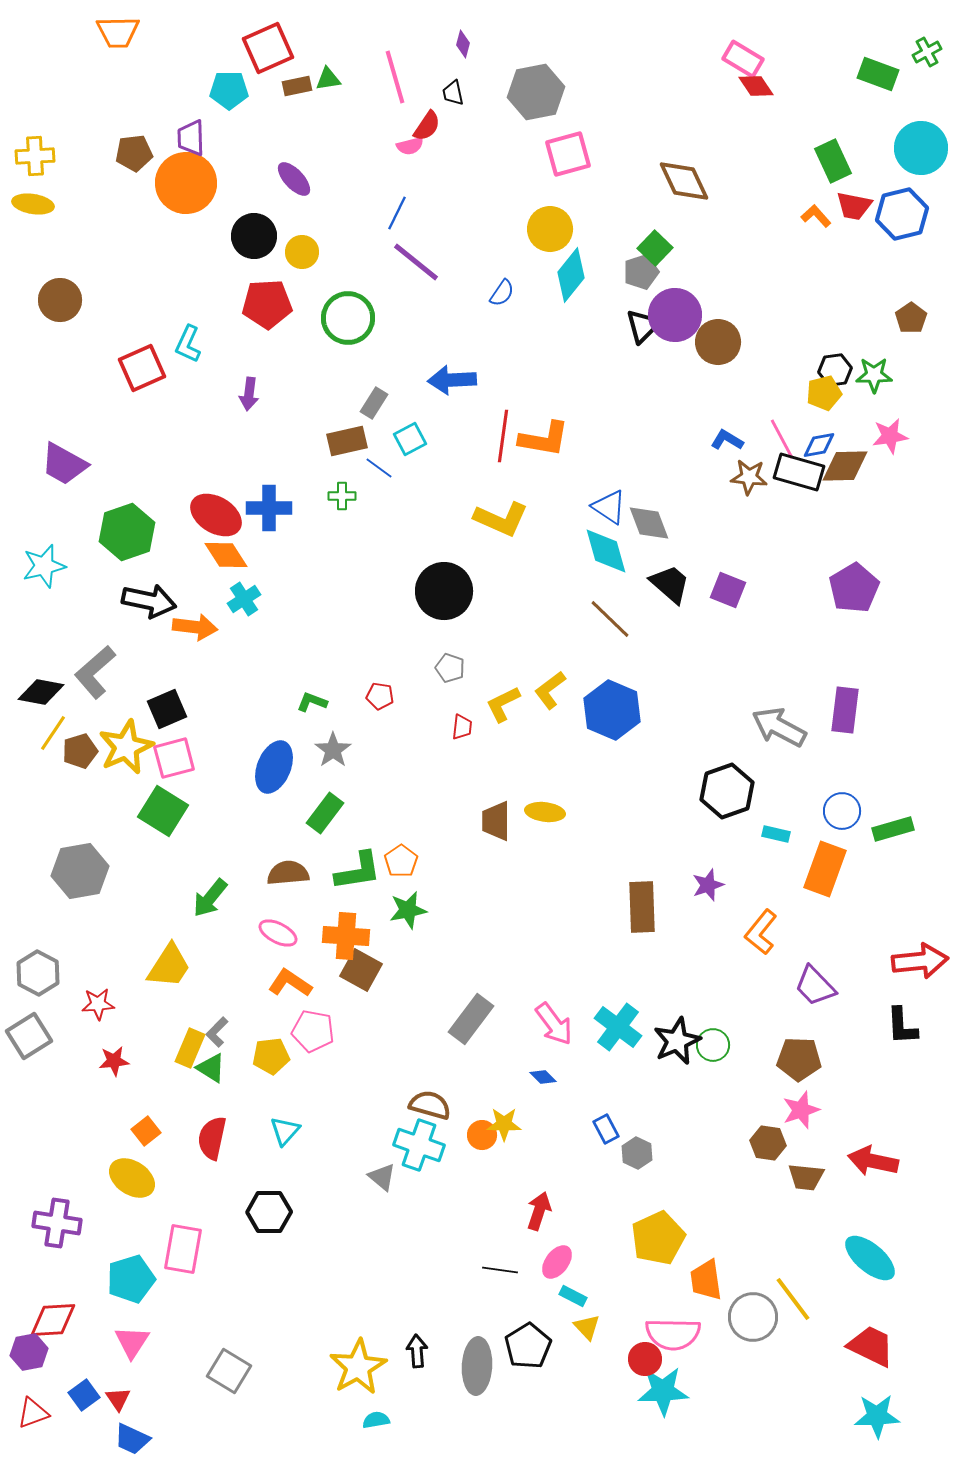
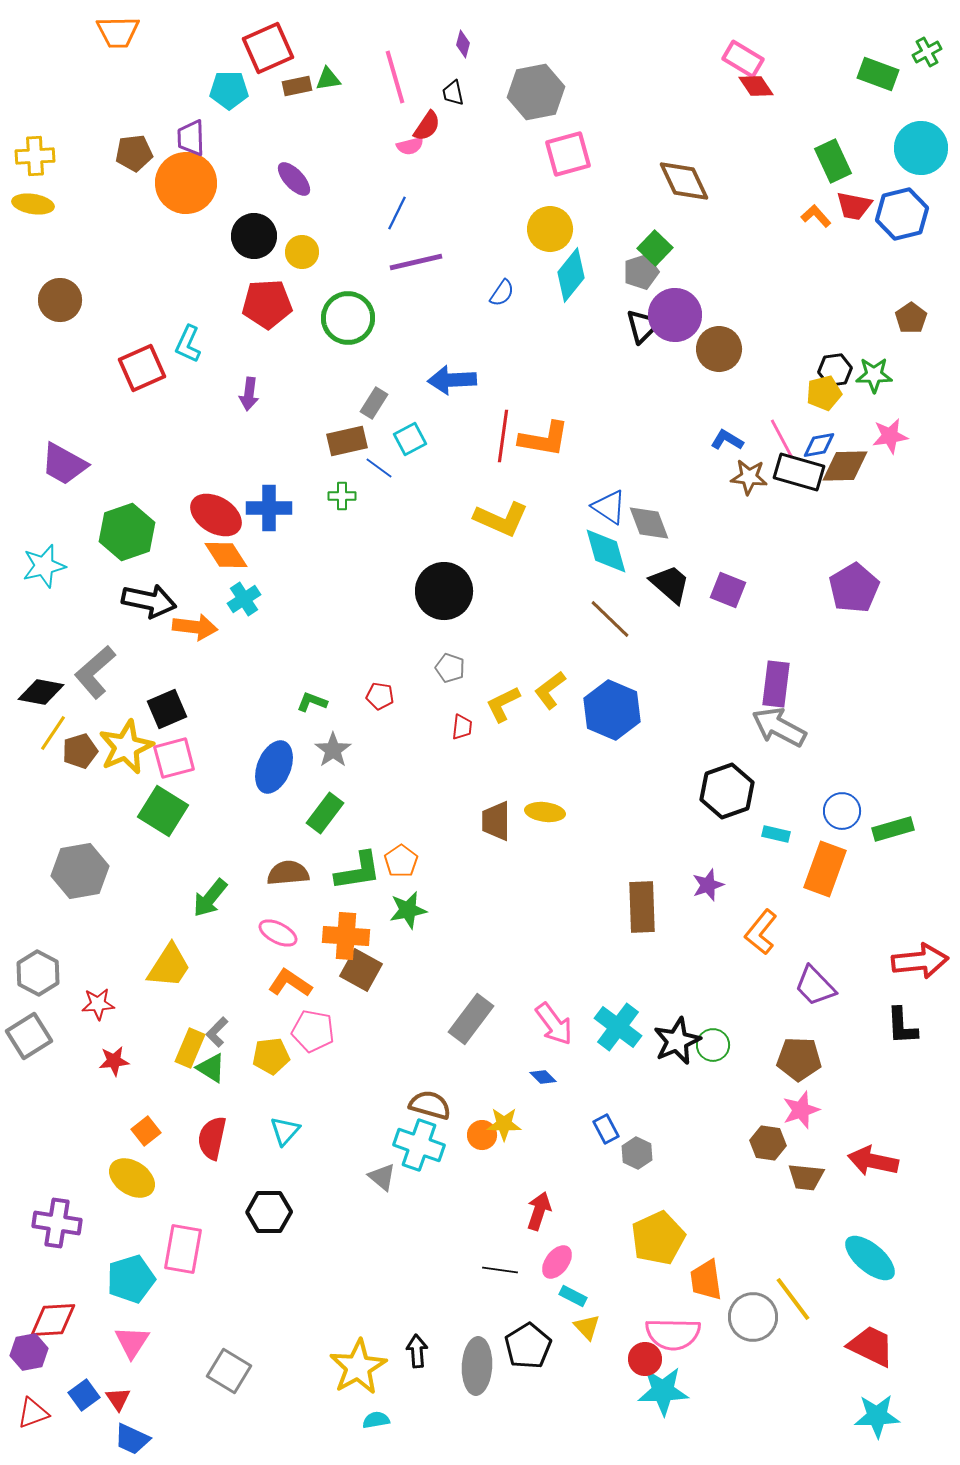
purple line at (416, 262): rotated 52 degrees counterclockwise
brown circle at (718, 342): moved 1 px right, 7 px down
purple rectangle at (845, 710): moved 69 px left, 26 px up
